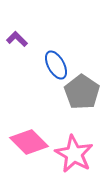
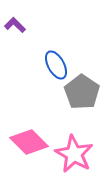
purple L-shape: moved 2 px left, 14 px up
